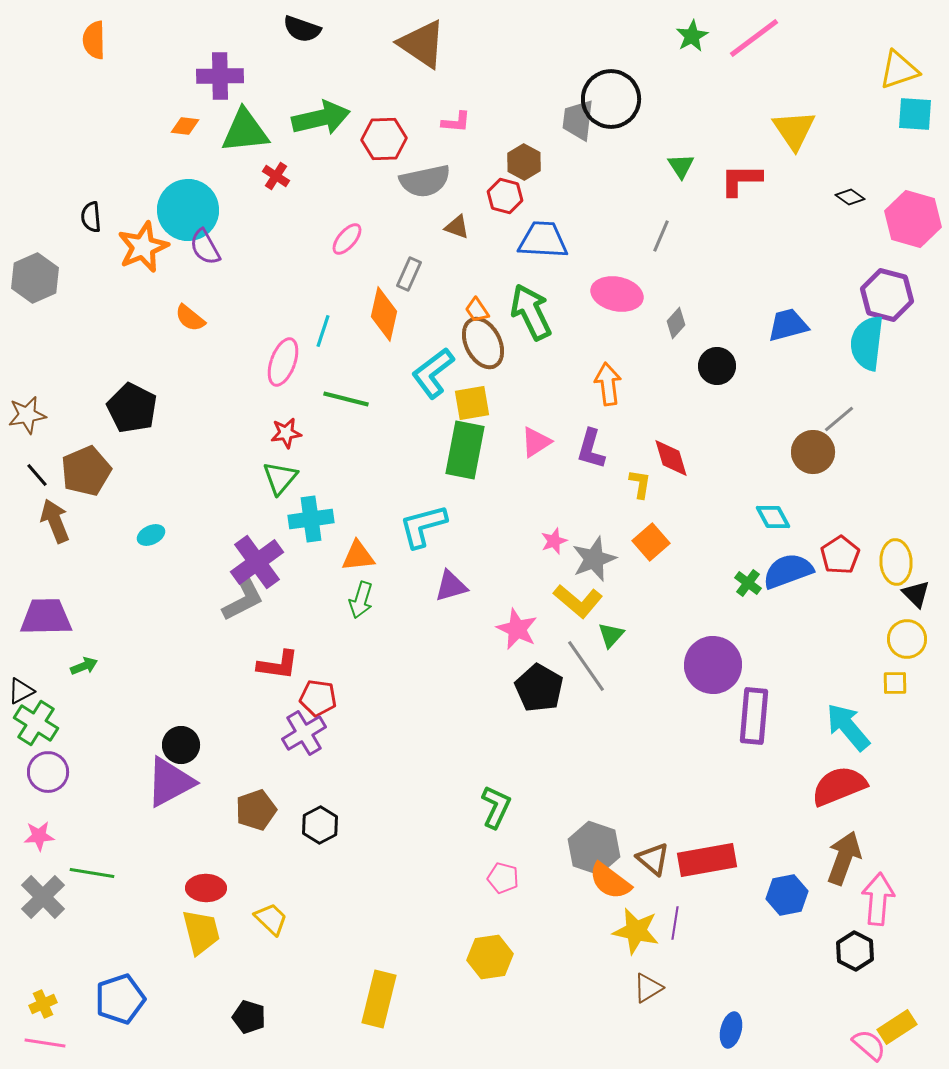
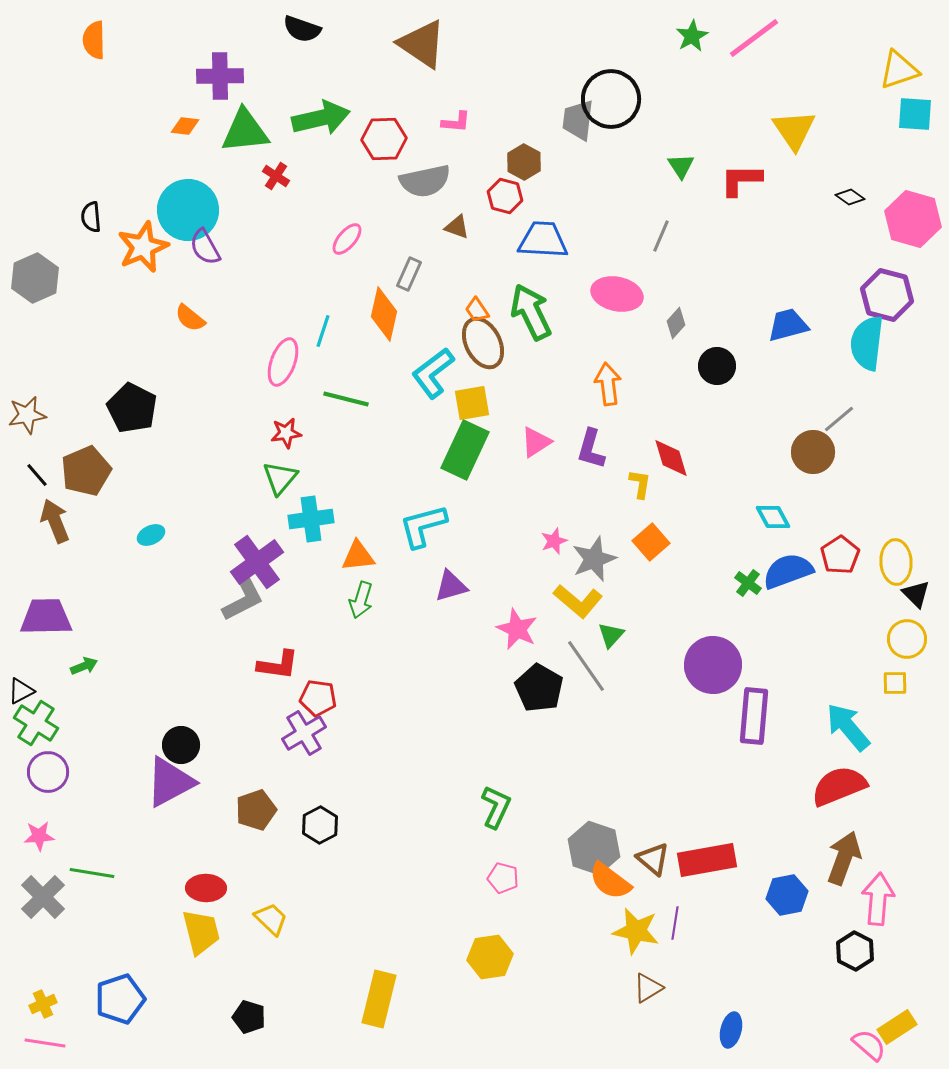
green rectangle at (465, 450): rotated 14 degrees clockwise
